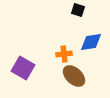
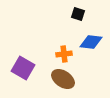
black square: moved 4 px down
blue diamond: rotated 15 degrees clockwise
brown ellipse: moved 11 px left, 3 px down; rotated 10 degrees counterclockwise
